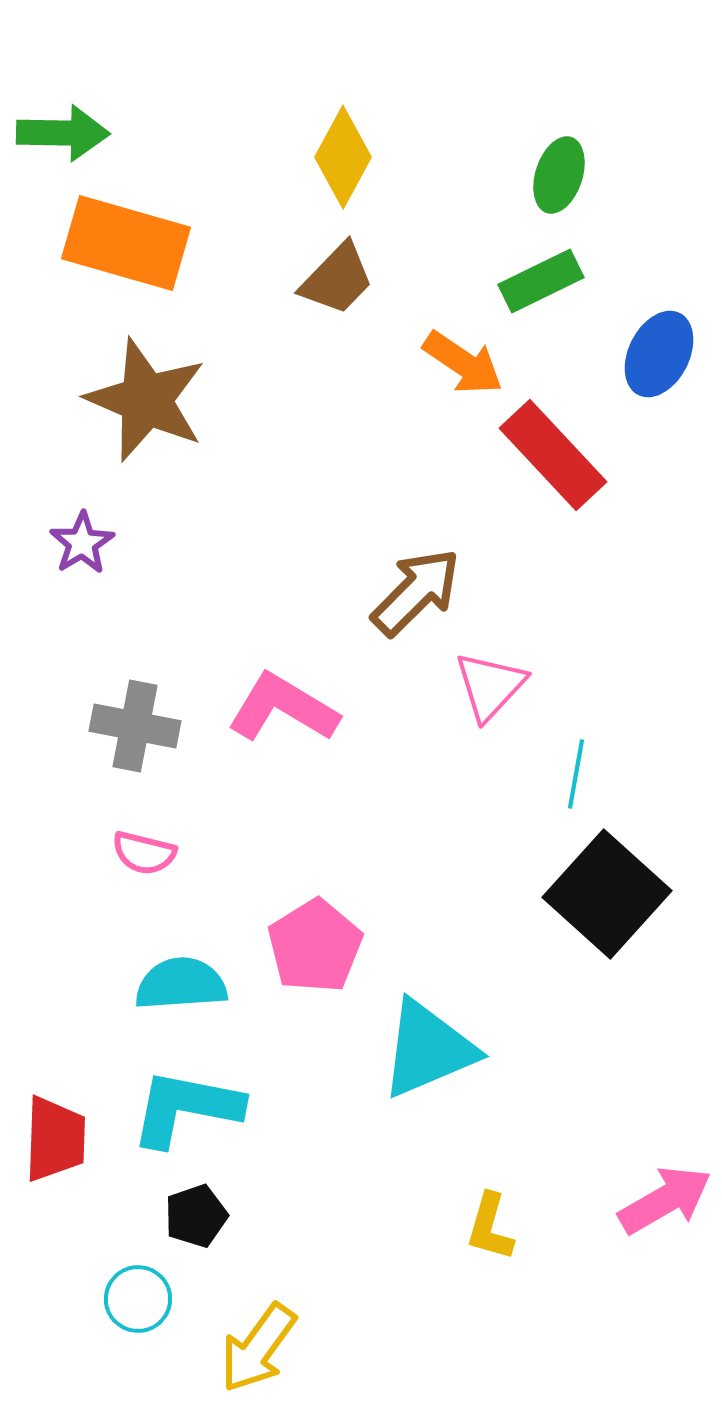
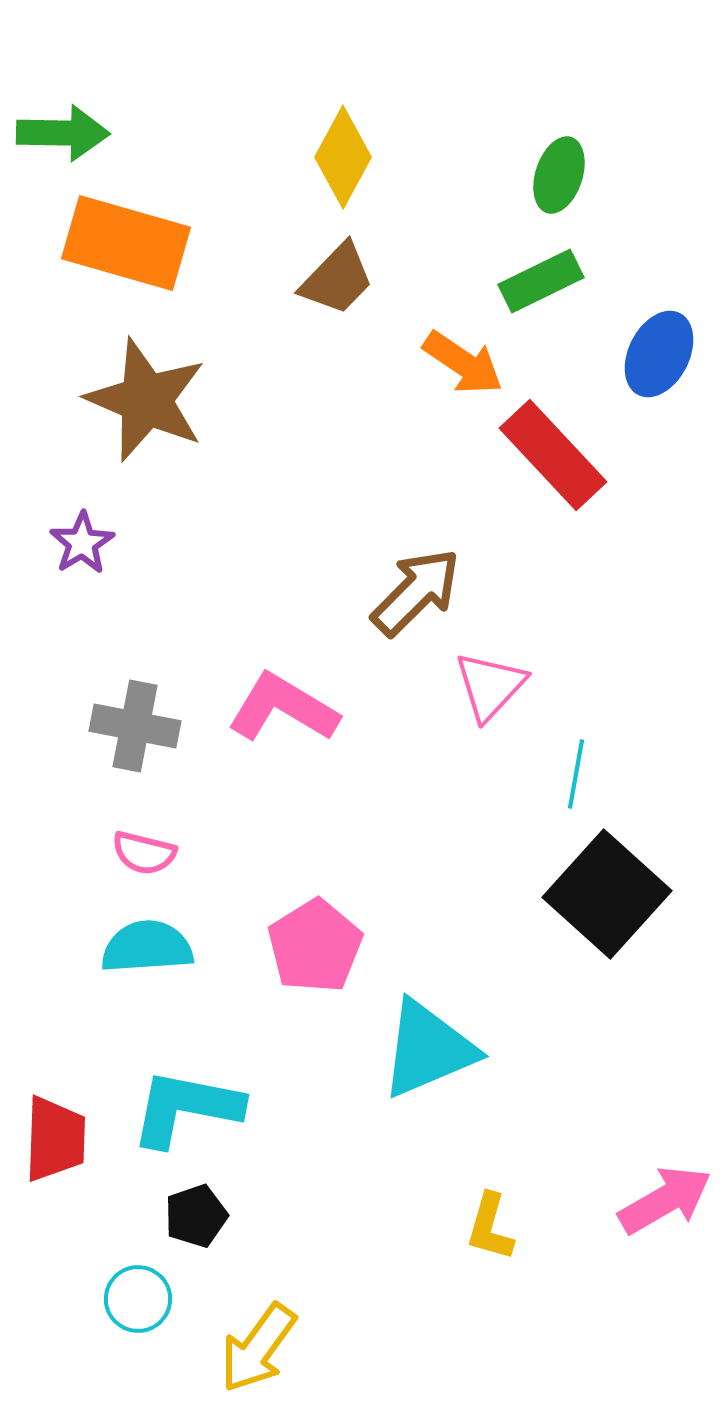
cyan semicircle: moved 34 px left, 37 px up
